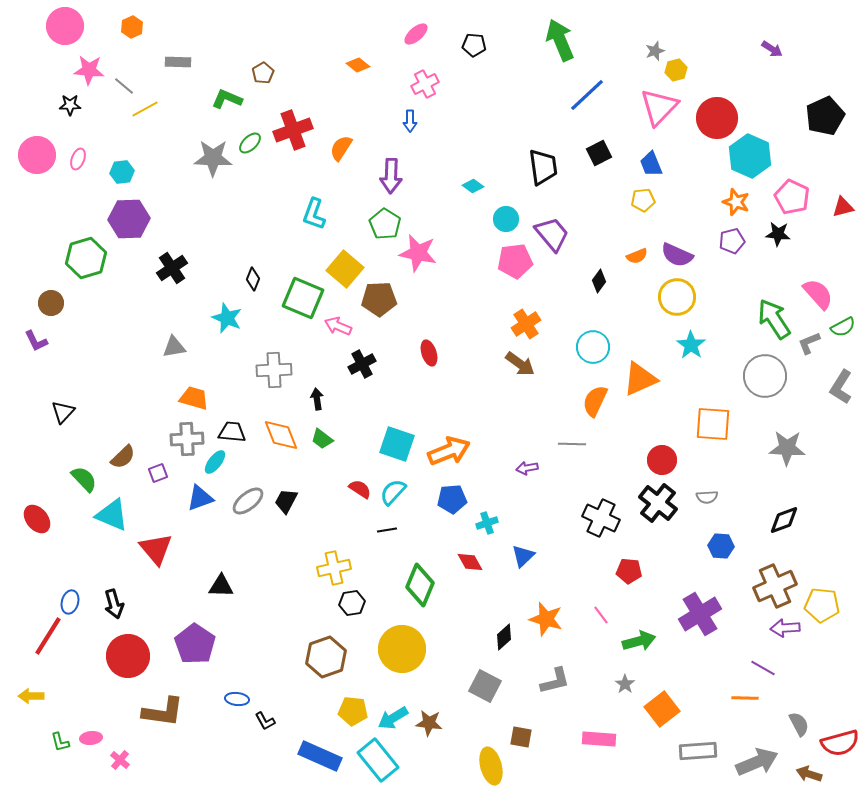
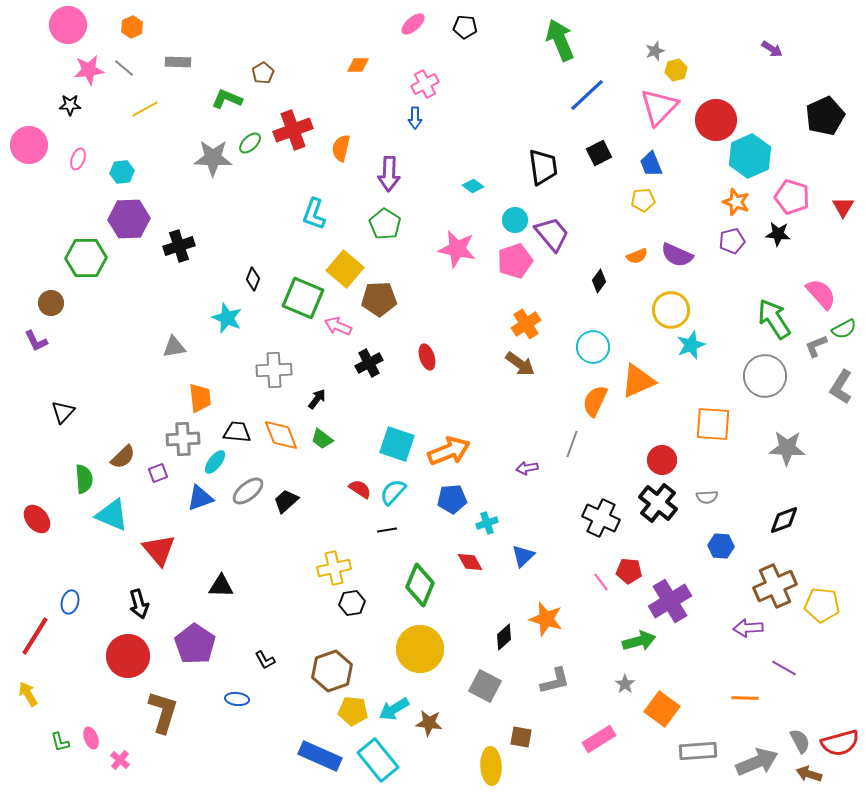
pink circle at (65, 26): moved 3 px right, 1 px up
pink ellipse at (416, 34): moved 3 px left, 10 px up
black pentagon at (474, 45): moved 9 px left, 18 px up
orange diamond at (358, 65): rotated 40 degrees counterclockwise
pink star at (89, 70): rotated 12 degrees counterclockwise
gray line at (124, 86): moved 18 px up
red circle at (717, 118): moved 1 px left, 2 px down
blue arrow at (410, 121): moved 5 px right, 3 px up
orange semicircle at (341, 148): rotated 20 degrees counterclockwise
pink circle at (37, 155): moved 8 px left, 10 px up
cyan hexagon at (750, 156): rotated 12 degrees clockwise
purple arrow at (391, 176): moved 2 px left, 2 px up
pink pentagon at (792, 197): rotated 8 degrees counterclockwise
red triangle at (843, 207): rotated 45 degrees counterclockwise
cyan circle at (506, 219): moved 9 px right, 1 px down
pink star at (418, 253): moved 39 px right, 4 px up
green hexagon at (86, 258): rotated 15 degrees clockwise
pink pentagon at (515, 261): rotated 12 degrees counterclockwise
black cross at (172, 268): moved 7 px right, 22 px up; rotated 16 degrees clockwise
pink semicircle at (818, 294): moved 3 px right
yellow circle at (677, 297): moved 6 px left, 13 px down
green semicircle at (843, 327): moved 1 px right, 2 px down
gray L-shape at (809, 343): moved 7 px right, 3 px down
cyan star at (691, 345): rotated 16 degrees clockwise
red ellipse at (429, 353): moved 2 px left, 4 px down
black cross at (362, 364): moved 7 px right, 1 px up
orange triangle at (640, 379): moved 2 px left, 2 px down
orange trapezoid at (194, 398): moved 6 px right; rotated 68 degrees clockwise
black arrow at (317, 399): rotated 45 degrees clockwise
black trapezoid at (232, 432): moved 5 px right
gray cross at (187, 439): moved 4 px left
gray line at (572, 444): rotated 72 degrees counterclockwise
green semicircle at (84, 479): rotated 40 degrees clockwise
gray ellipse at (248, 501): moved 10 px up
black trapezoid at (286, 501): rotated 20 degrees clockwise
red triangle at (156, 549): moved 3 px right, 1 px down
black arrow at (114, 604): moved 25 px right
purple cross at (700, 614): moved 30 px left, 13 px up
pink line at (601, 615): moved 33 px up
purple arrow at (785, 628): moved 37 px left
red line at (48, 636): moved 13 px left
yellow circle at (402, 649): moved 18 px right
brown hexagon at (326, 657): moved 6 px right, 14 px down
purple line at (763, 668): moved 21 px right
yellow arrow at (31, 696): moved 3 px left, 2 px up; rotated 60 degrees clockwise
orange square at (662, 709): rotated 16 degrees counterclockwise
brown L-shape at (163, 712): rotated 81 degrees counterclockwise
cyan arrow at (393, 718): moved 1 px right, 9 px up
black L-shape at (265, 721): moved 61 px up
gray semicircle at (799, 724): moved 1 px right, 17 px down
pink ellipse at (91, 738): rotated 75 degrees clockwise
pink rectangle at (599, 739): rotated 36 degrees counterclockwise
yellow ellipse at (491, 766): rotated 12 degrees clockwise
